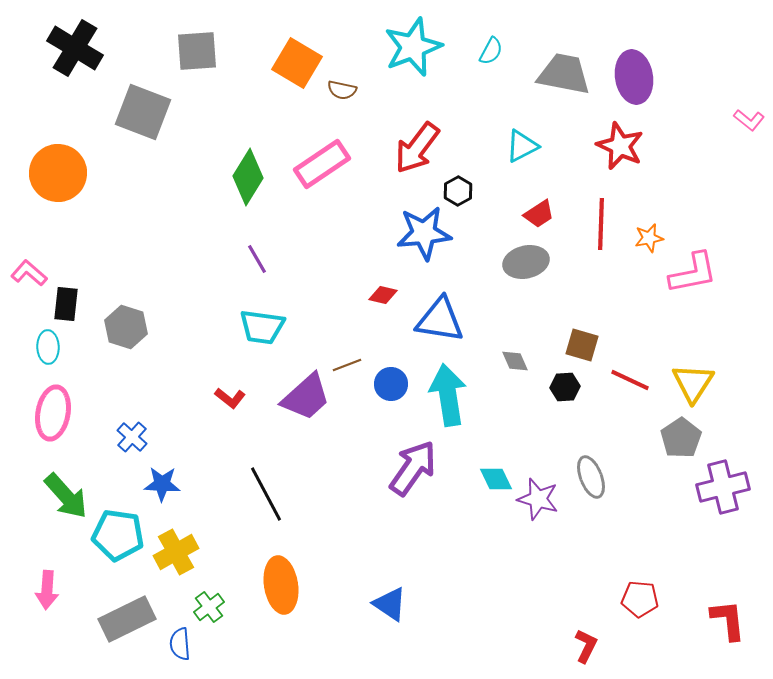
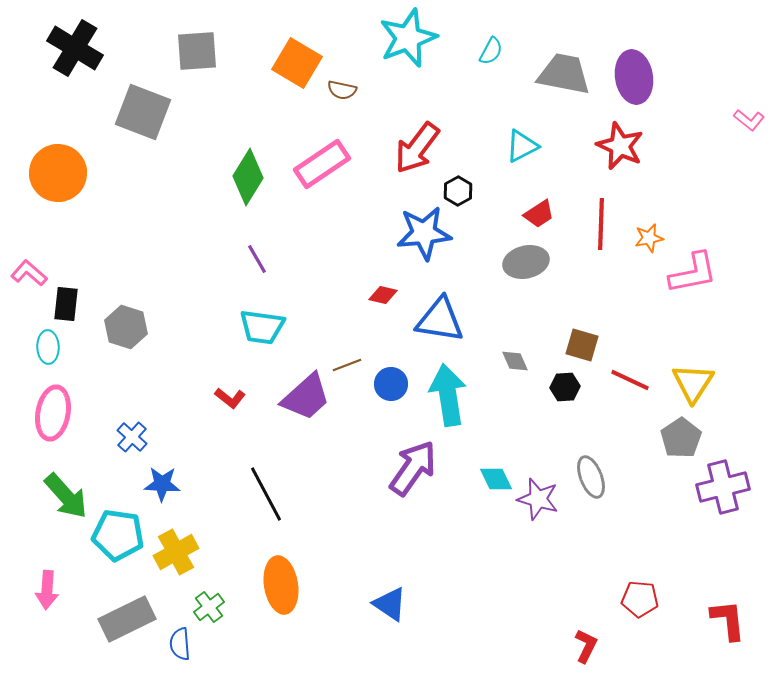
cyan star at (413, 47): moved 5 px left, 9 px up
